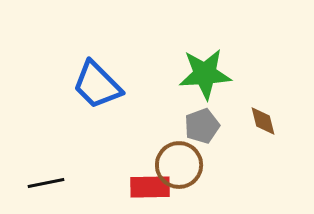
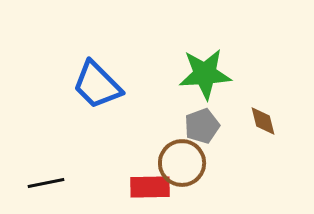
brown circle: moved 3 px right, 2 px up
